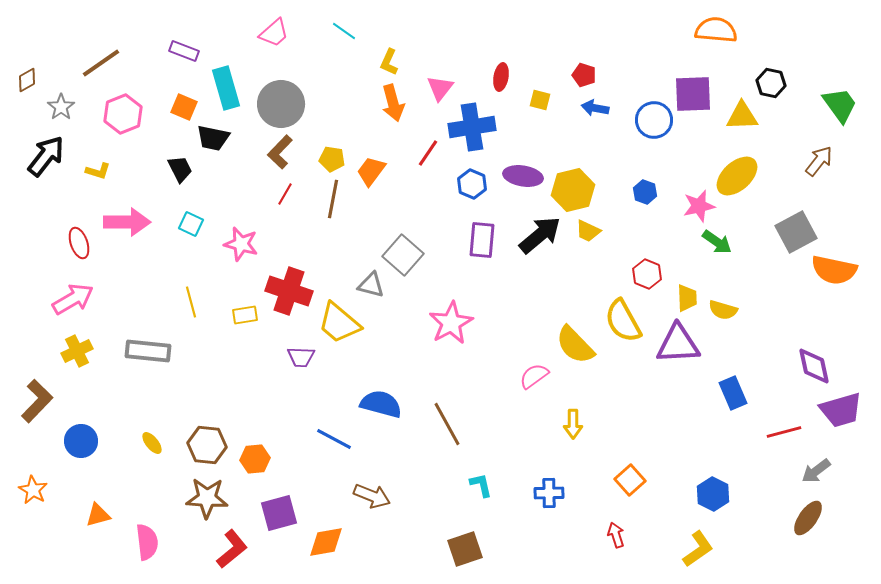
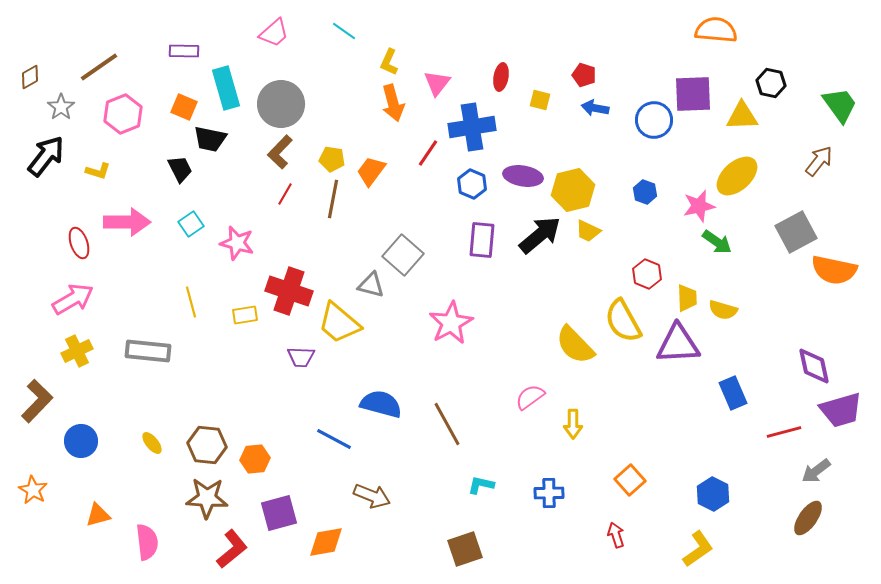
purple rectangle at (184, 51): rotated 20 degrees counterclockwise
brown line at (101, 63): moved 2 px left, 4 px down
brown diamond at (27, 80): moved 3 px right, 3 px up
pink triangle at (440, 88): moved 3 px left, 5 px up
black trapezoid at (213, 138): moved 3 px left, 1 px down
cyan square at (191, 224): rotated 30 degrees clockwise
pink star at (241, 244): moved 4 px left, 1 px up
pink semicircle at (534, 376): moved 4 px left, 21 px down
cyan L-shape at (481, 485): rotated 64 degrees counterclockwise
